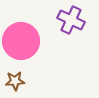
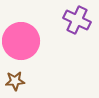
purple cross: moved 6 px right
